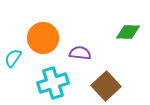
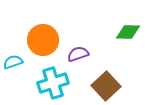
orange circle: moved 2 px down
purple semicircle: moved 2 px left, 1 px down; rotated 25 degrees counterclockwise
cyan semicircle: moved 4 px down; rotated 36 degrees clockwise
